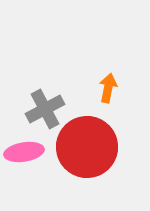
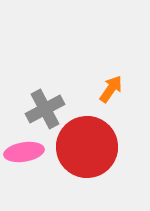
orange arrow: moved 3 px right, 1 px down; rotated 24 degrees clockwise
